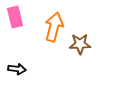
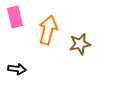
orange arrow: moved 6 px left, 3 px down
brown star: rotated 10 degrees counterclockwise
